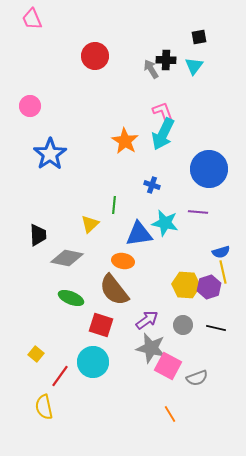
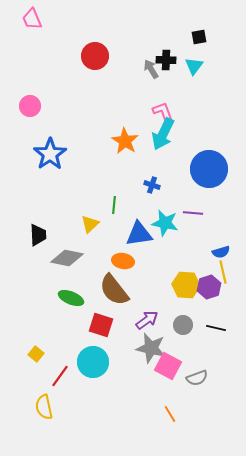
purple line: moved 5 px left, 1 px down
